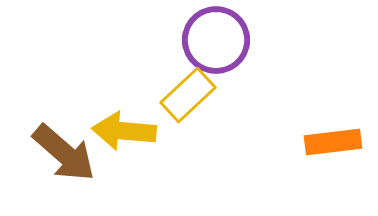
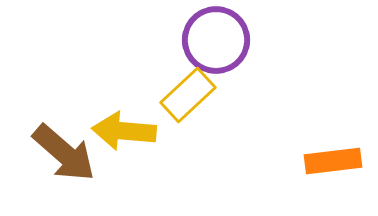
orange rectangle: moved 19 px down
